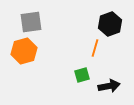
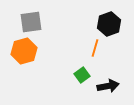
black hexagon: moved 1 px left
green square: rotated 21 degrees counterclockwise
black arrow: moved 1 px left
